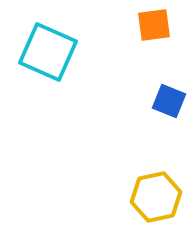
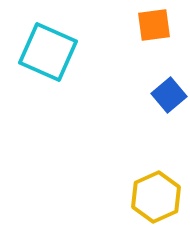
blue square: moved 6 px up; rotated 28 degrees clockwise
yellow hexagon: rotated 12 degrees counterclockwise
